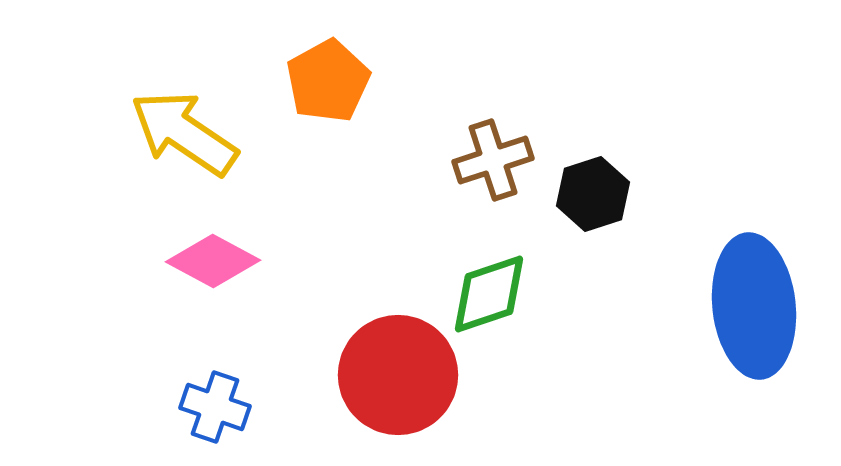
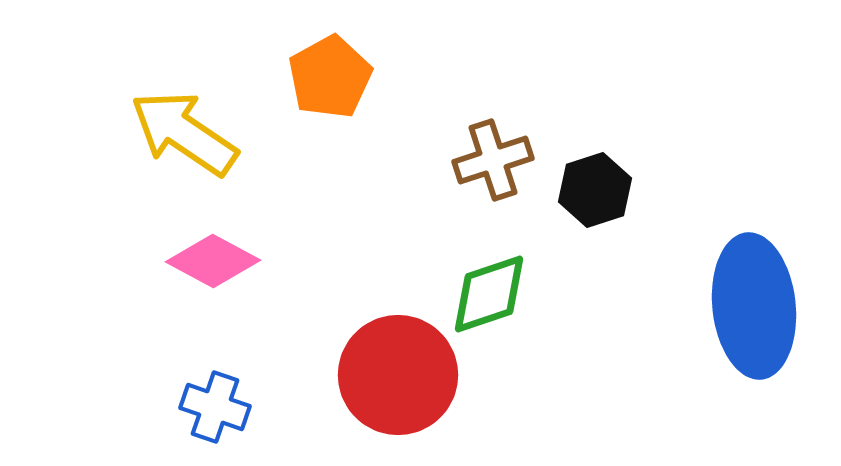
orange pentagon: moved 2 px right, 4 px up
black hexagon: moved 2 px right, 4 px up
